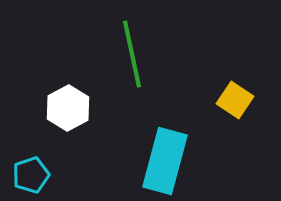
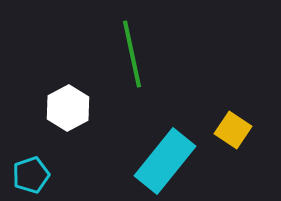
yellow square: moved 2 px left, 30 px down
cyan rectangle: rotated 24 degrees clockwise
